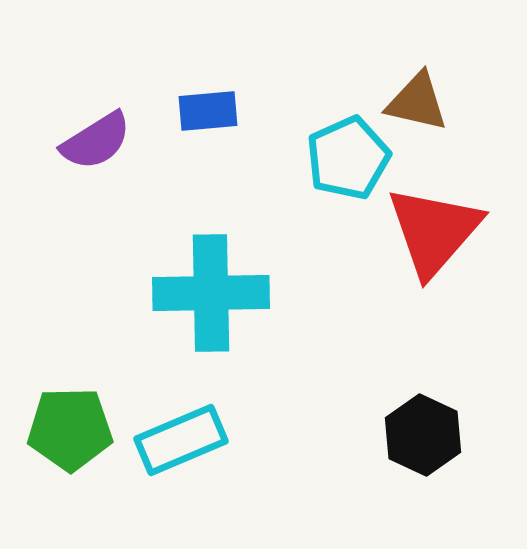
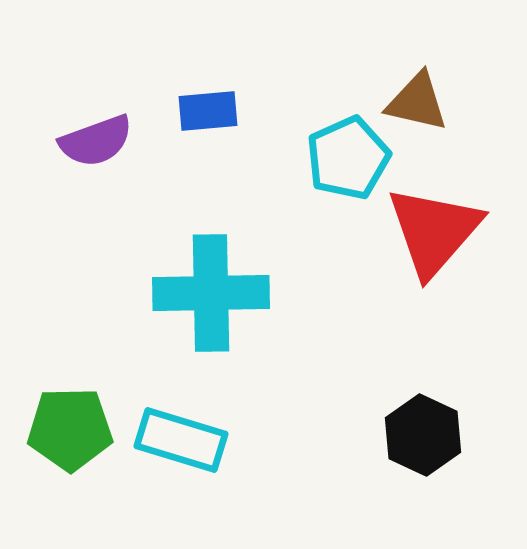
purple semicircle: rotated 12 degrees clockwise
cyan rectangle: rotated 40 degrees clockwise
